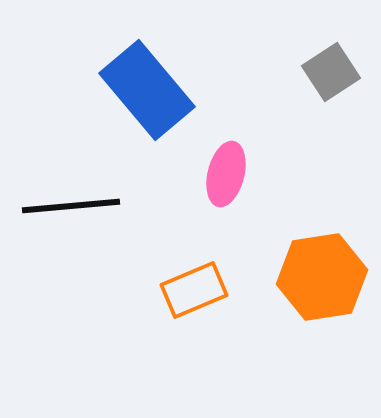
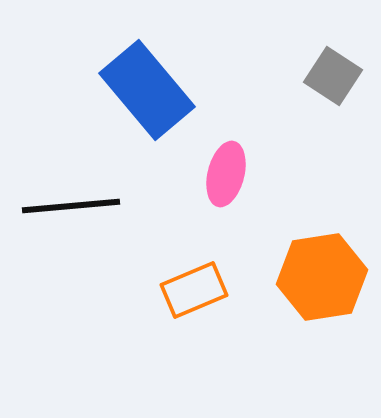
gray square: moved 2 px right, 4 px down; rotated 24 degrees counterclockwise
